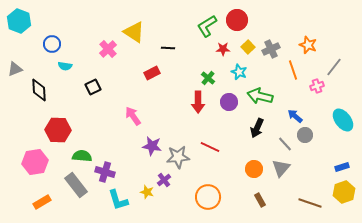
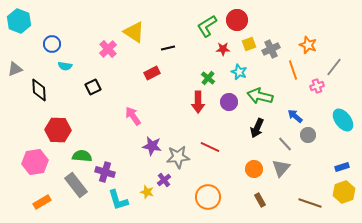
yellow square at (248, 47): moved 1 px right, 3 px up; rotated 24 degrees clockwise
black line at (168, 48): rotated 16 degrees counterclockwise
gray circle at (305, 135): moved 3 px right
